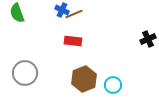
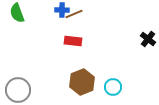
blue cross: rotated 24 degrees counterclockwise
black cross: rotated 28 degrees counterclockwise
gray circle: moved 7 px left, 17 px down
brown hexagon: moved 2 px left, 3 px down
cyan circle: moved 2 px down
